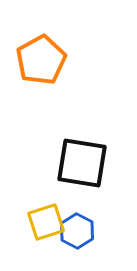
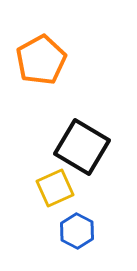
black square: moved 16 px up; rotated 22 degrees clockwise
yellow square: moved 9 px right, 34 px up; rotated 6 degrees counterclockwise
